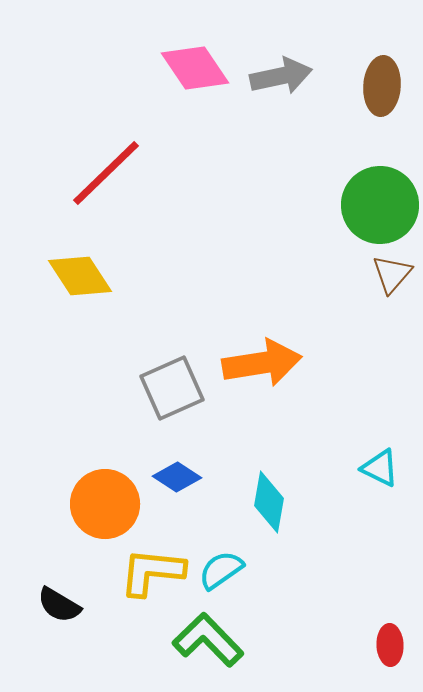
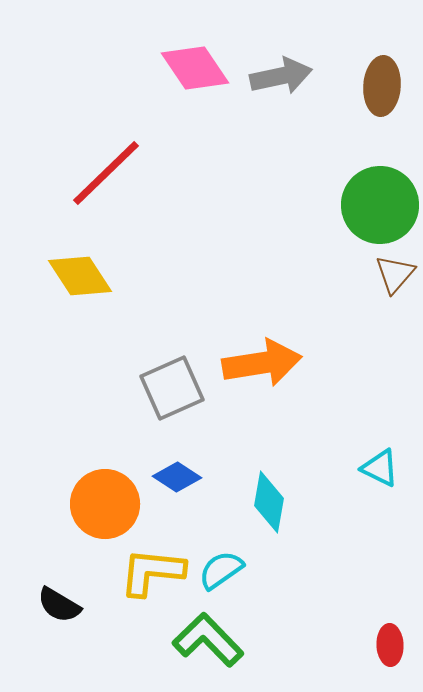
brown triangle: moved 3 px right
